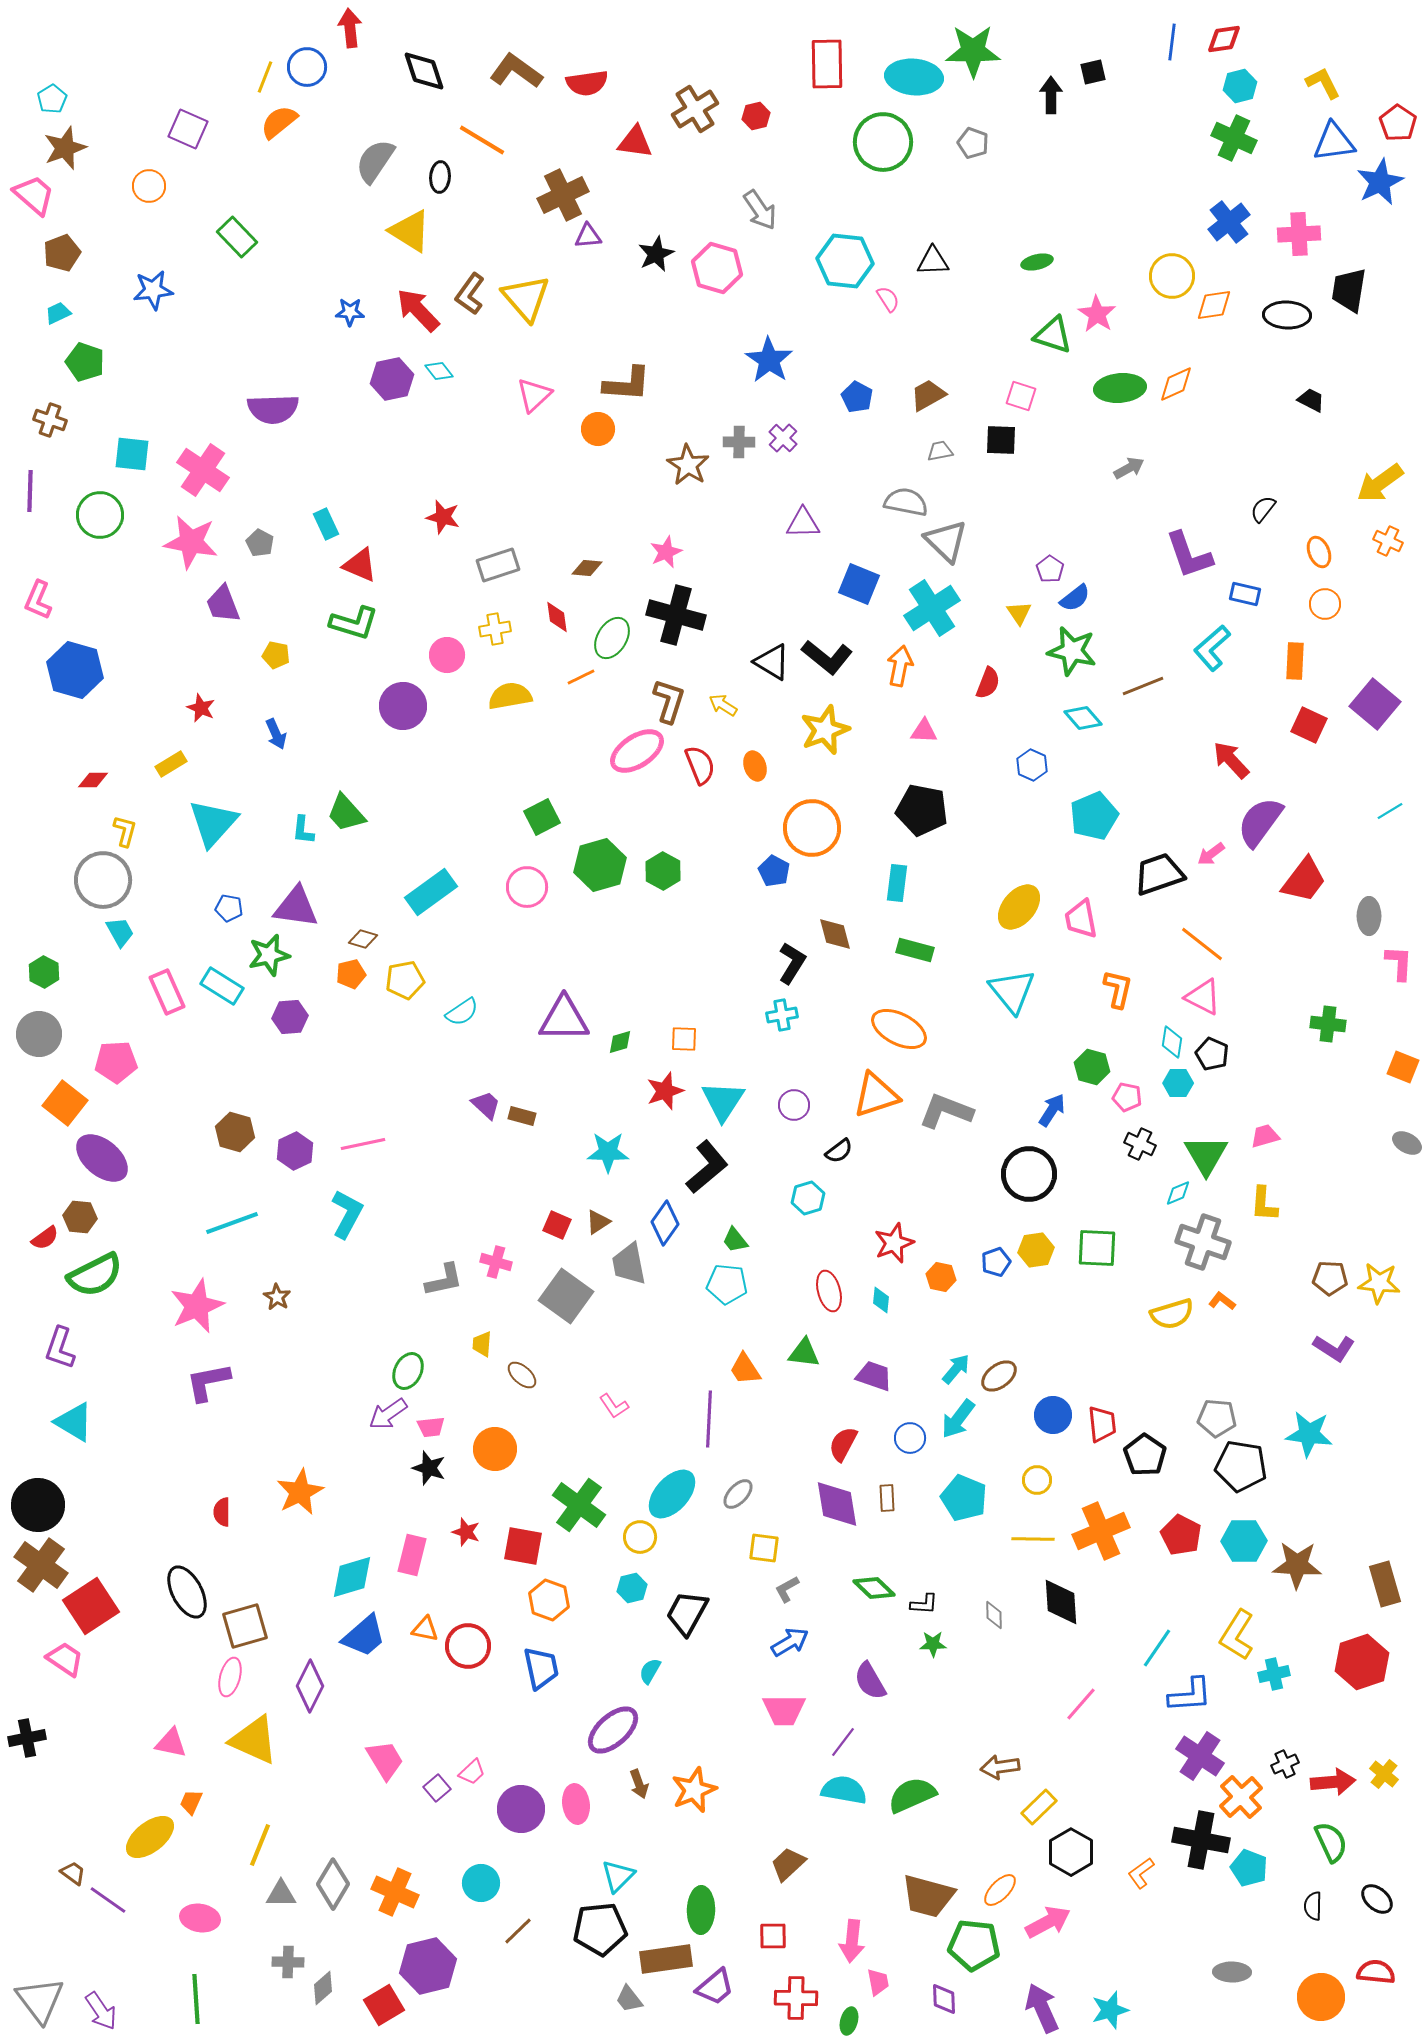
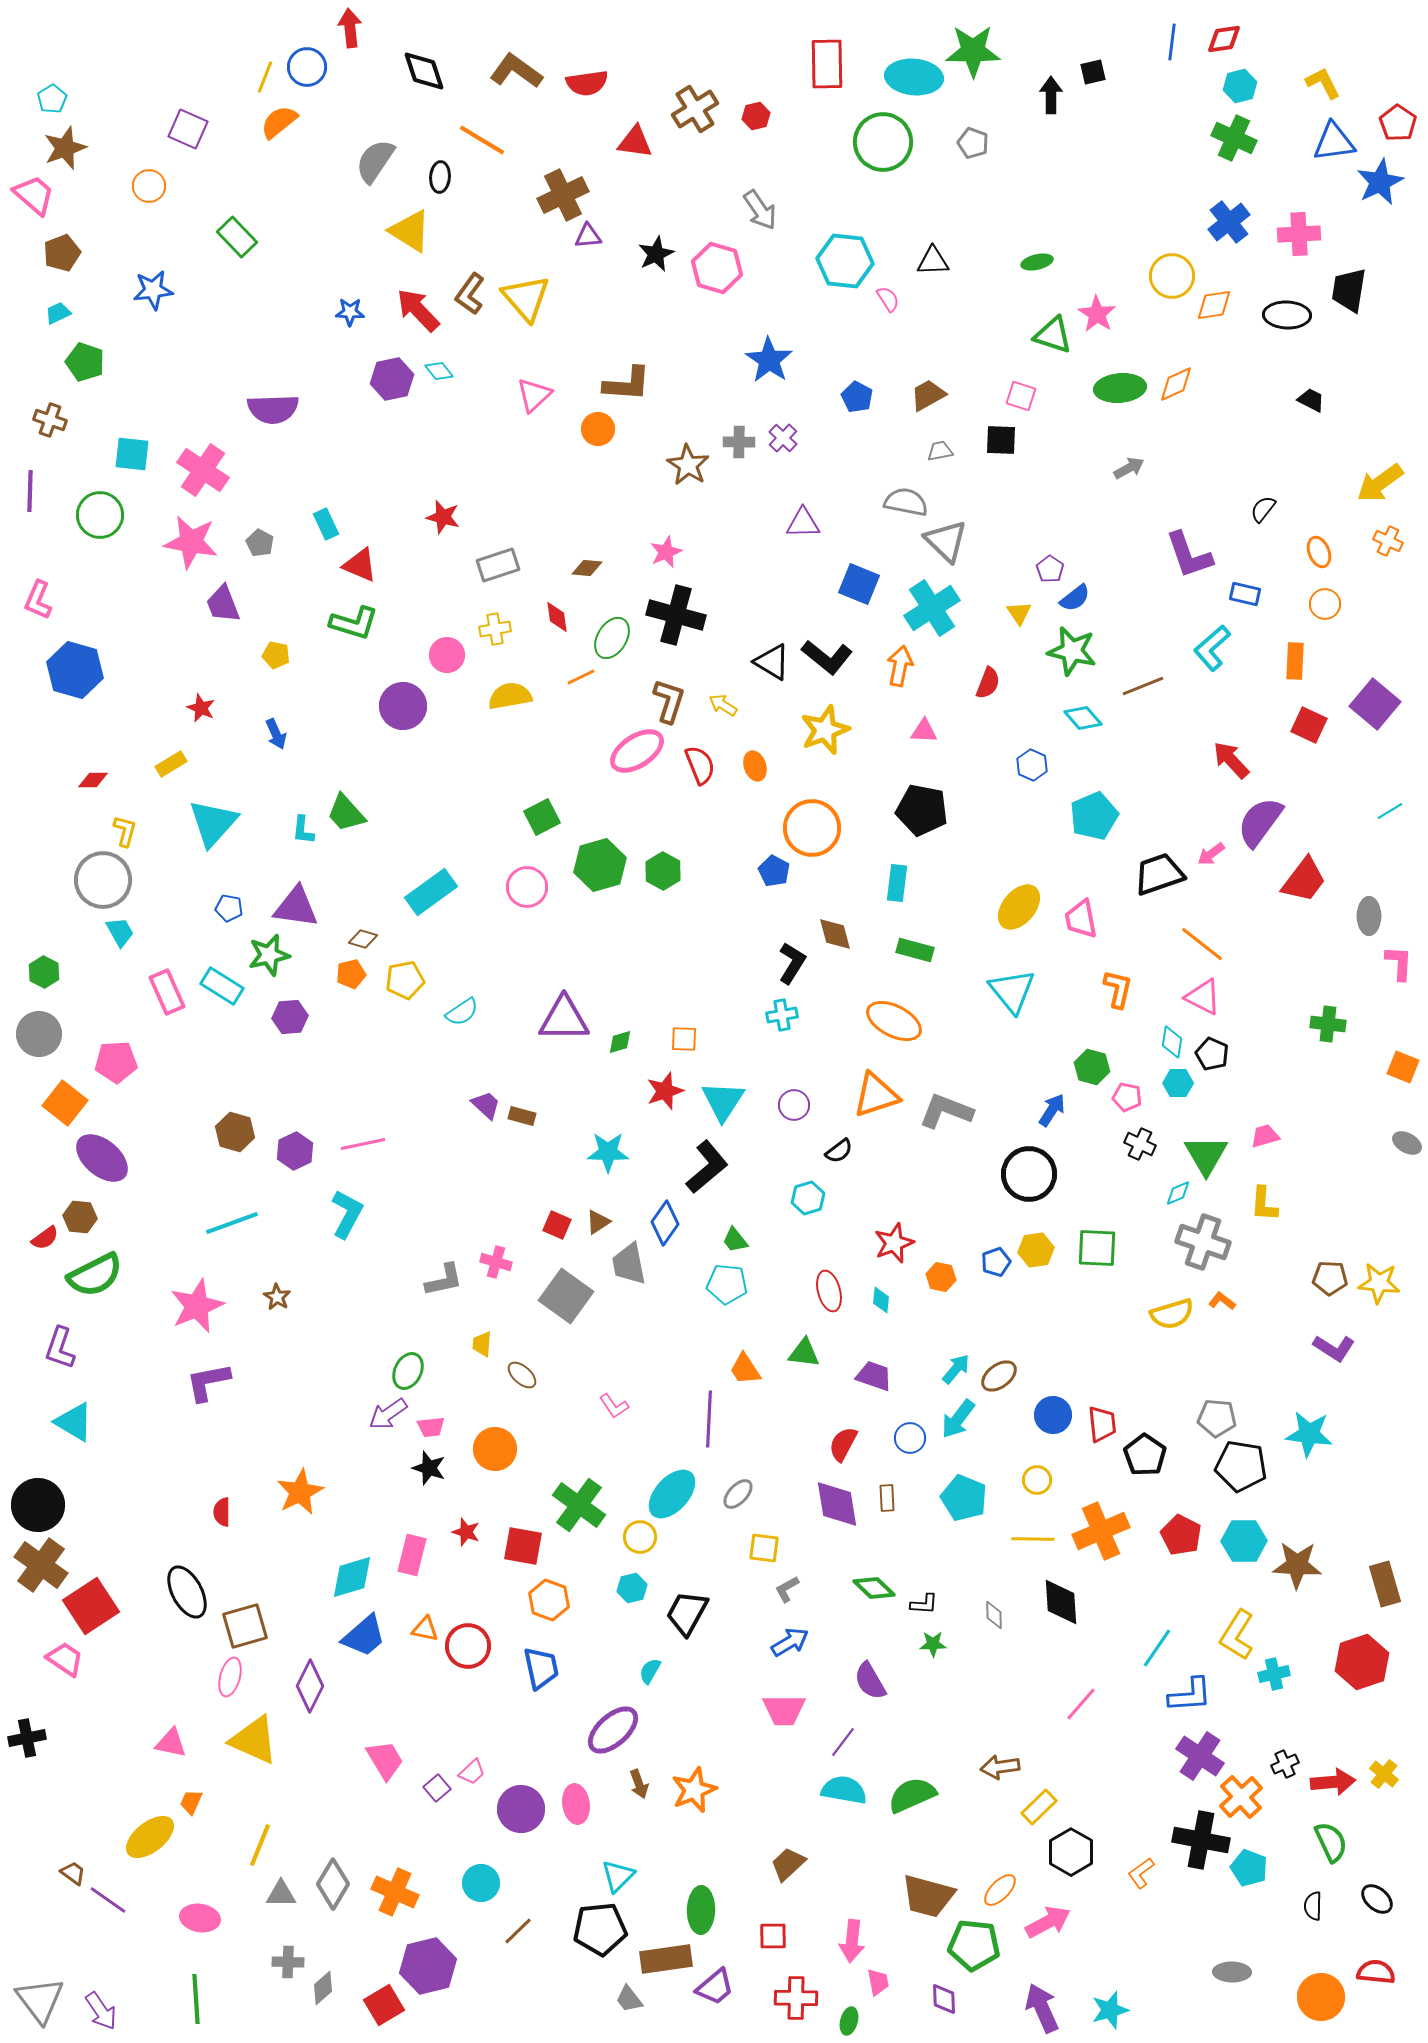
orange ellipse at (899, 1029): moved 5 px left, 8 px up
